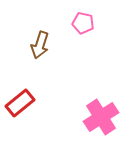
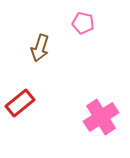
brown arrow: moved 3 px down
